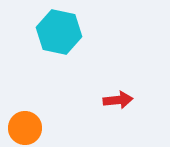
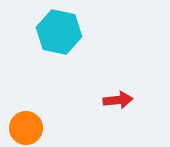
orange circle: moved 1 px right
